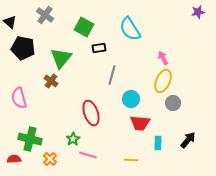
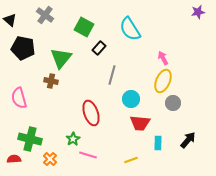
black triangle: moved 2 px up
black rectangle: rotated 40 degrees counterclockwise
brown cross: rotated 24 degrees counterclockwise
yellow line: rotated 24 degrees counterclockwise
